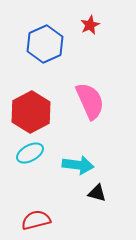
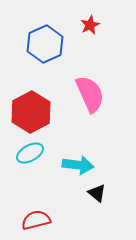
pink semicircle: moved 7 px up
black triangle: rotated 24 degrees clockwise
